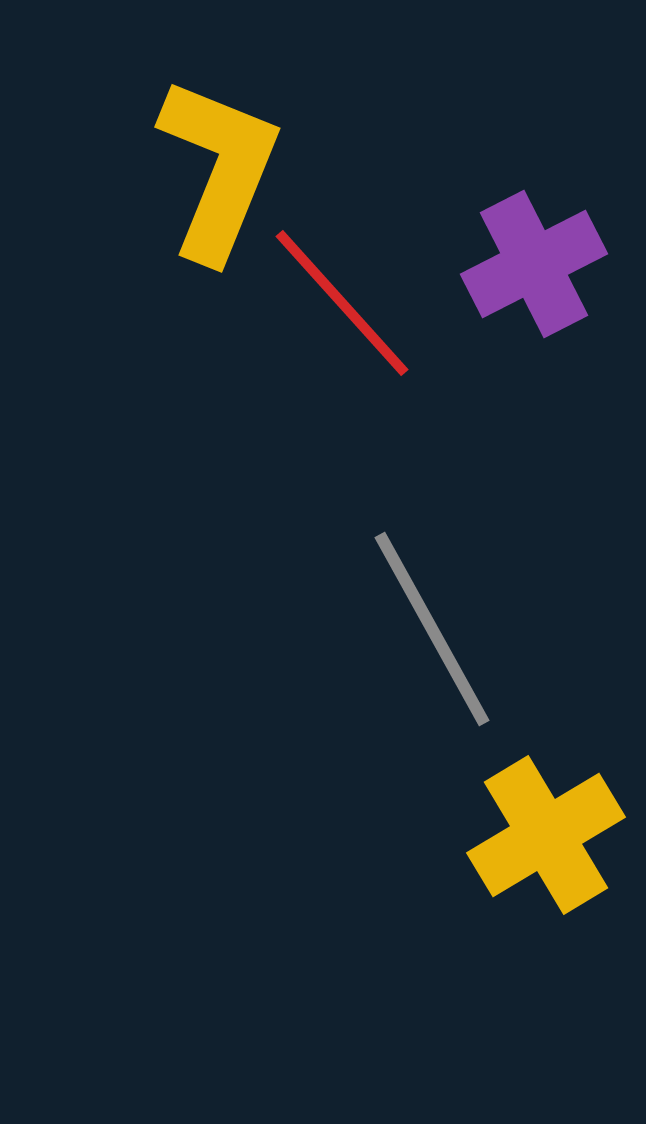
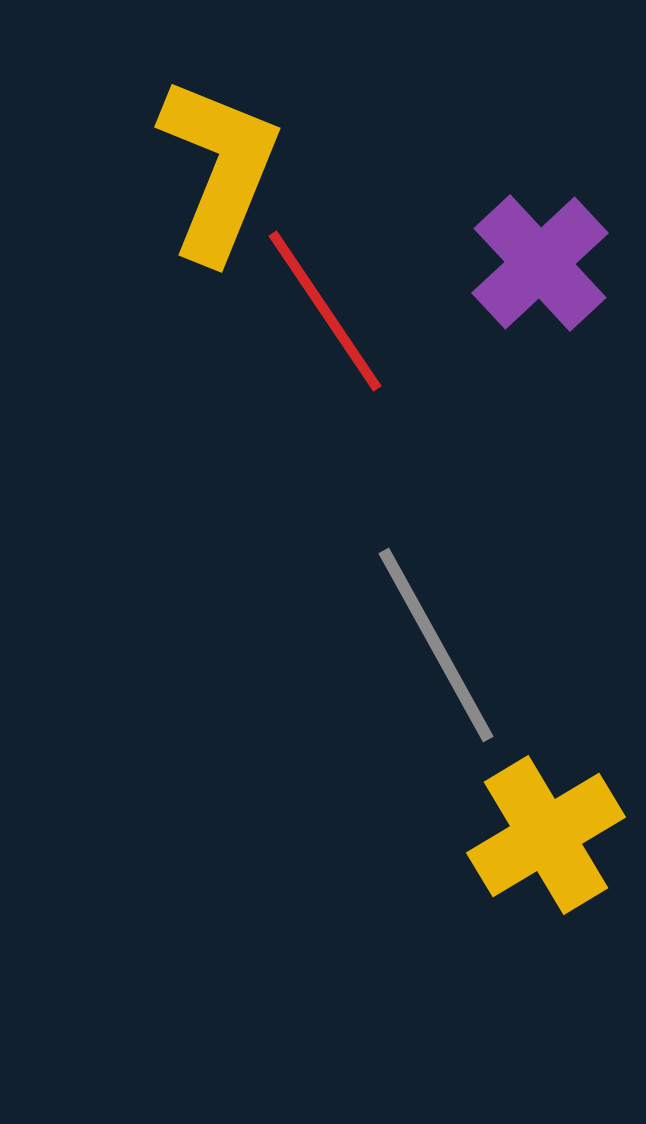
purple cross: moved 6 px right, 1 px up; rotated 16 degrees counterclockwise
red line: moved 17 px left, 8 px down; rotated 8 degrees clockwise
gray line: moved 4 px right, 16 px down
